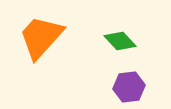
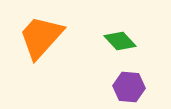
purple hexagon: rotated 12 degrees clockwise
